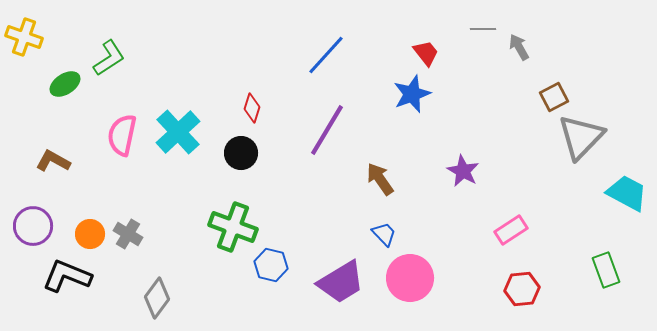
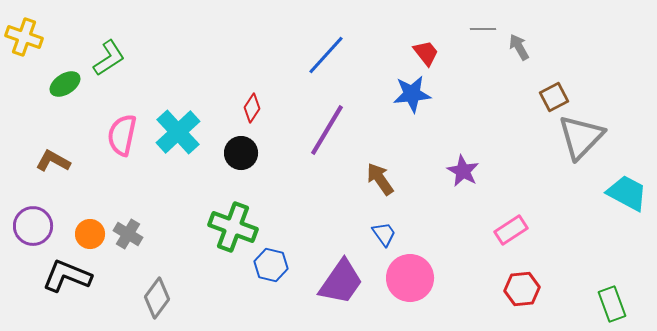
blue star: rotated 15 degrees clockwise
red diamond: rotated 16 degrees clockwise
blue trapezoid: rotated 8 degrees clockwise
green rectangle: moved 6 px right, 34 px down
purple trapezoid: rotated 24 degrees counterclockwise
